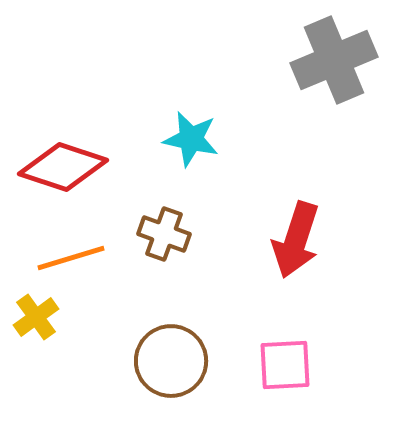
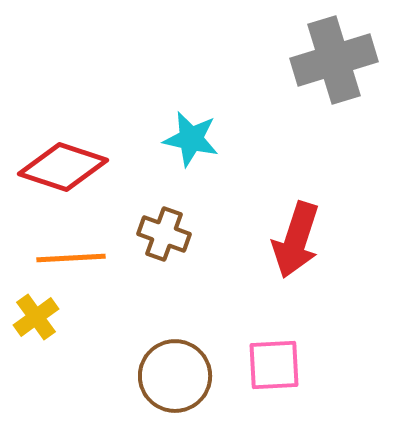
gray cross: rotated 6 degrees clockwise
orange line: rotated 14 degrees clockwise
brown circle: moved 4 px right, 15 px down
pink square: moved 11 px left
